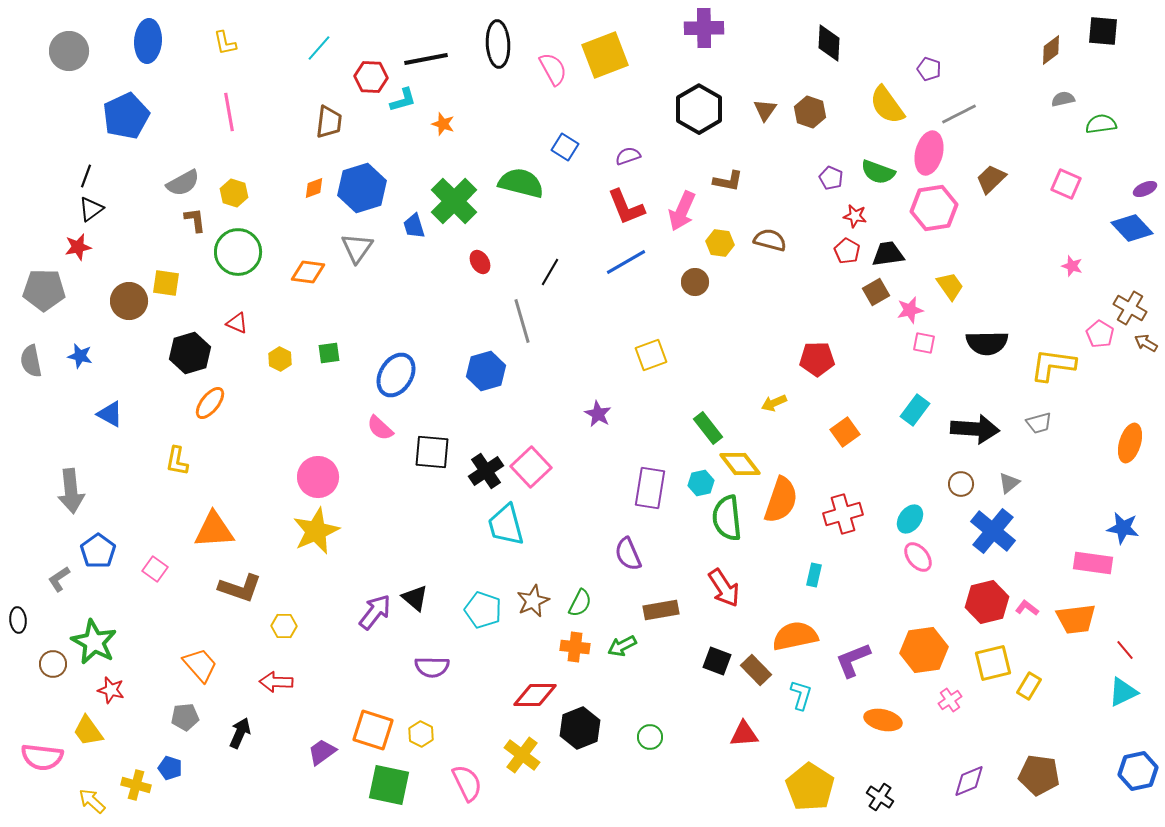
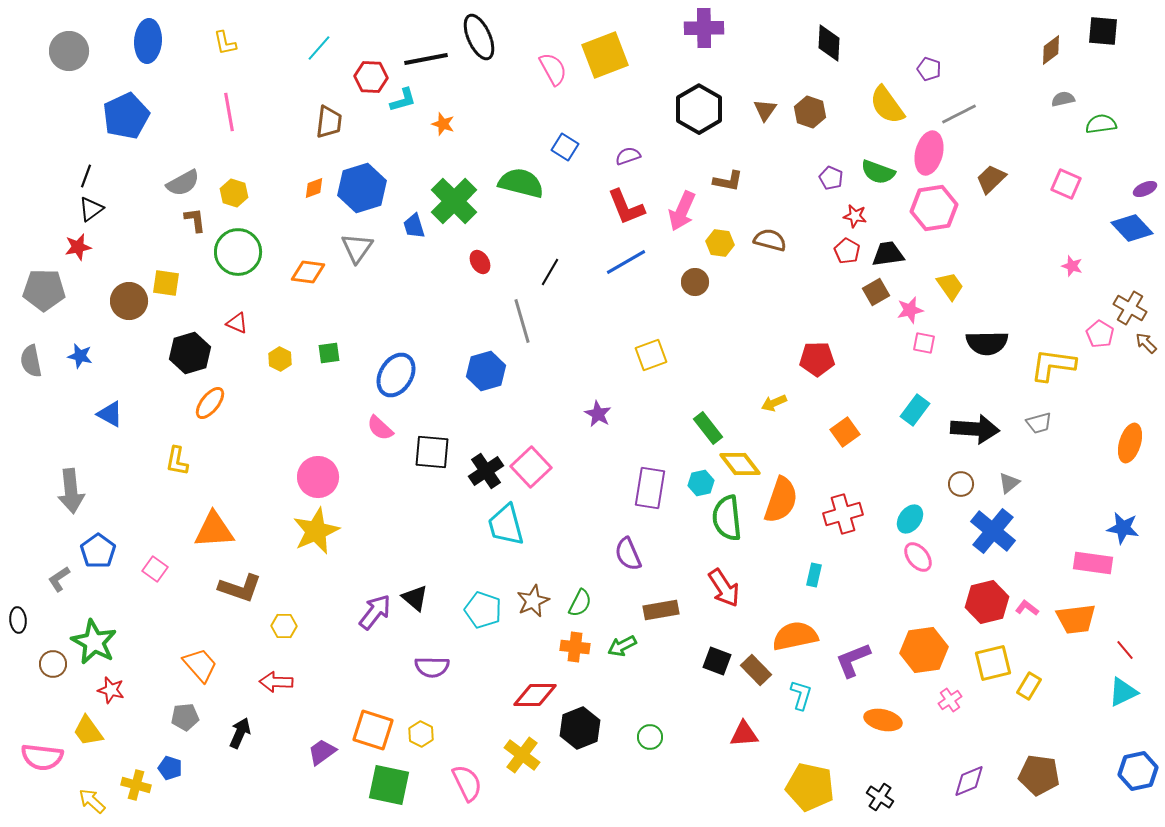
black ellipse at (498, 44): moved 19 px left, 7 px up; rotated 21 degrees counterclockwise
brown arrow at (1146, 343): rotated 15 degrees clockwise
yellow pentagon at (810, 787): rotated 21 degrees counterclockwise
